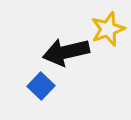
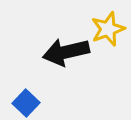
blue square: moved 15 px left, 17 px down
